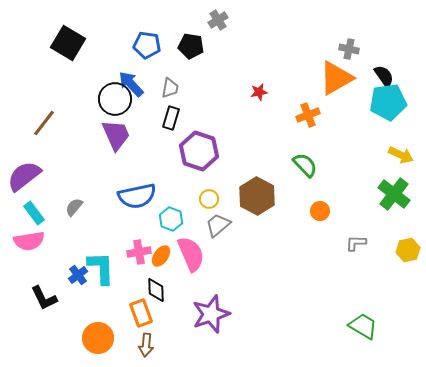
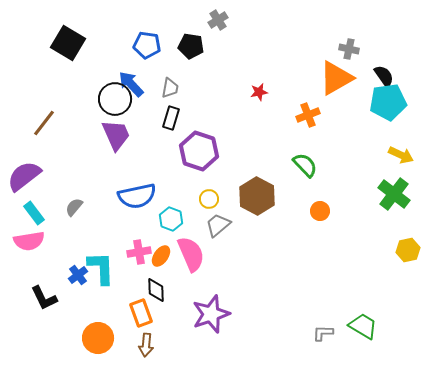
gray L-shape at (356, 243): moved 33 px left, 90 px down
